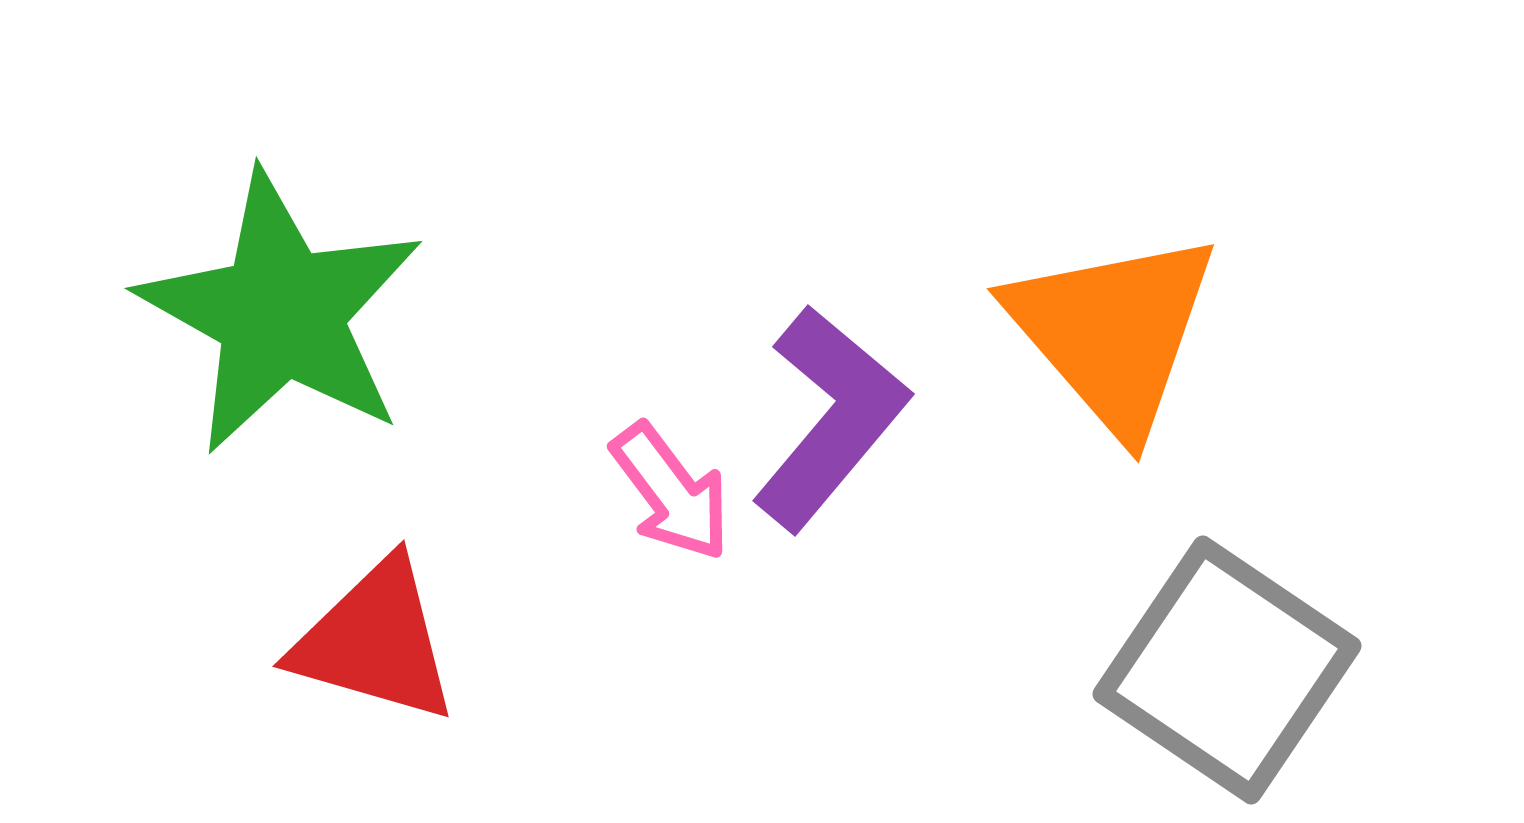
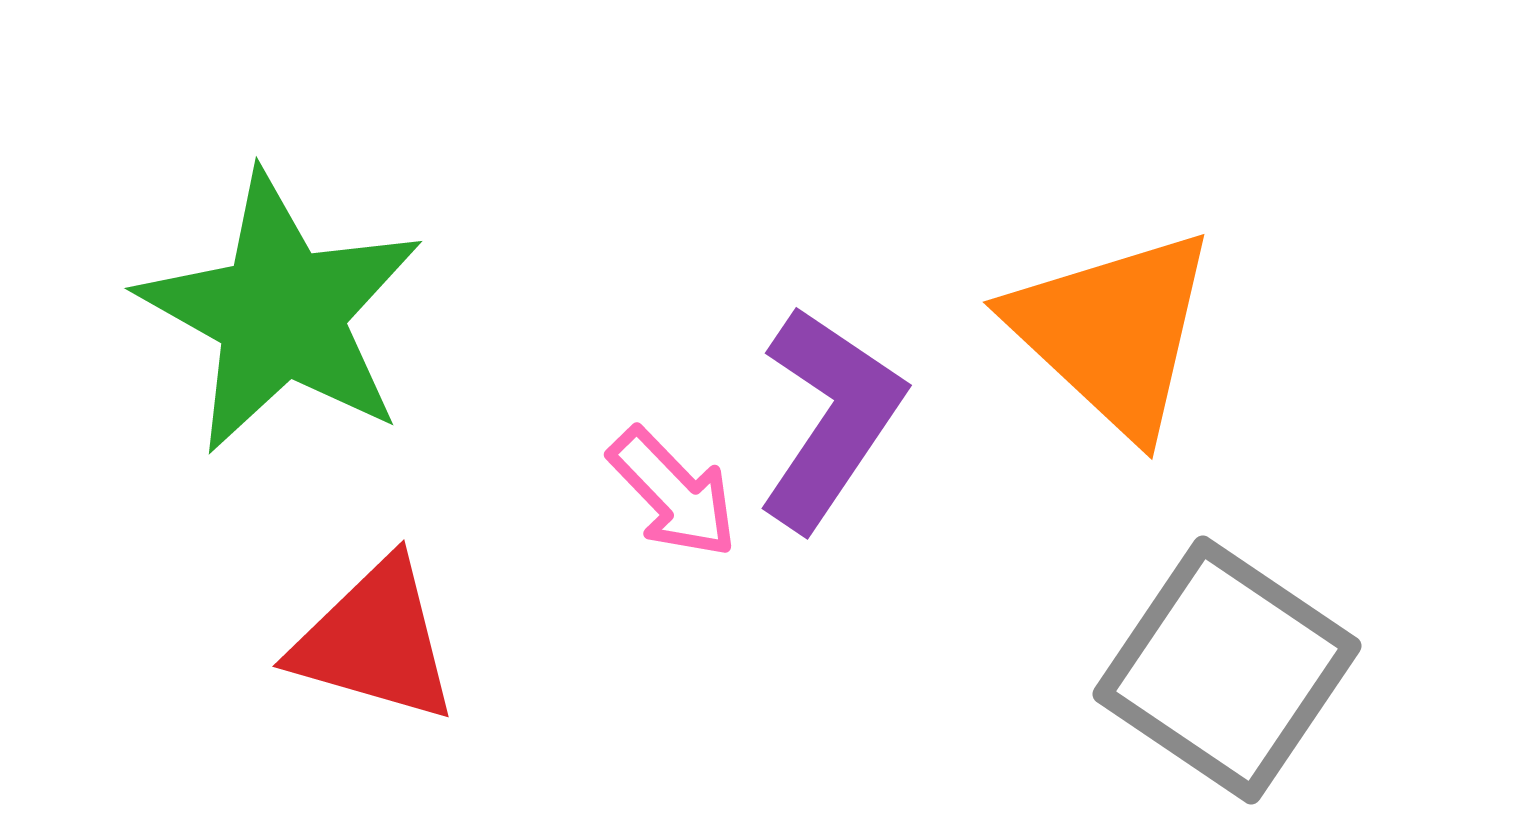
orange triangle: rotated 6 degrees counterclockwise
purple L-shape: rotated 6 degrees counterclockwise
pink arrow: moved 2 px right, 1 px down; rotated 7 degrees counterclockwise
